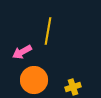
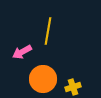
orange circle: moved 9 px right, 1 px up
